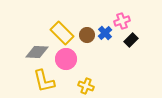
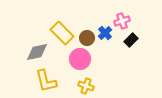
brown circle: moved 3 px down
gray diamond: rotated 15 degrees counterclockwise
pink circle: moved 14 px right
yellow L-shape: moved 2 px right
